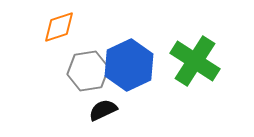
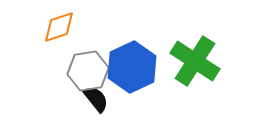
blue hexagon: moved 3 px right, 2 px down
black semicircle: moved 7 px left, 11 px up; rotated 76 degrees clockwise
